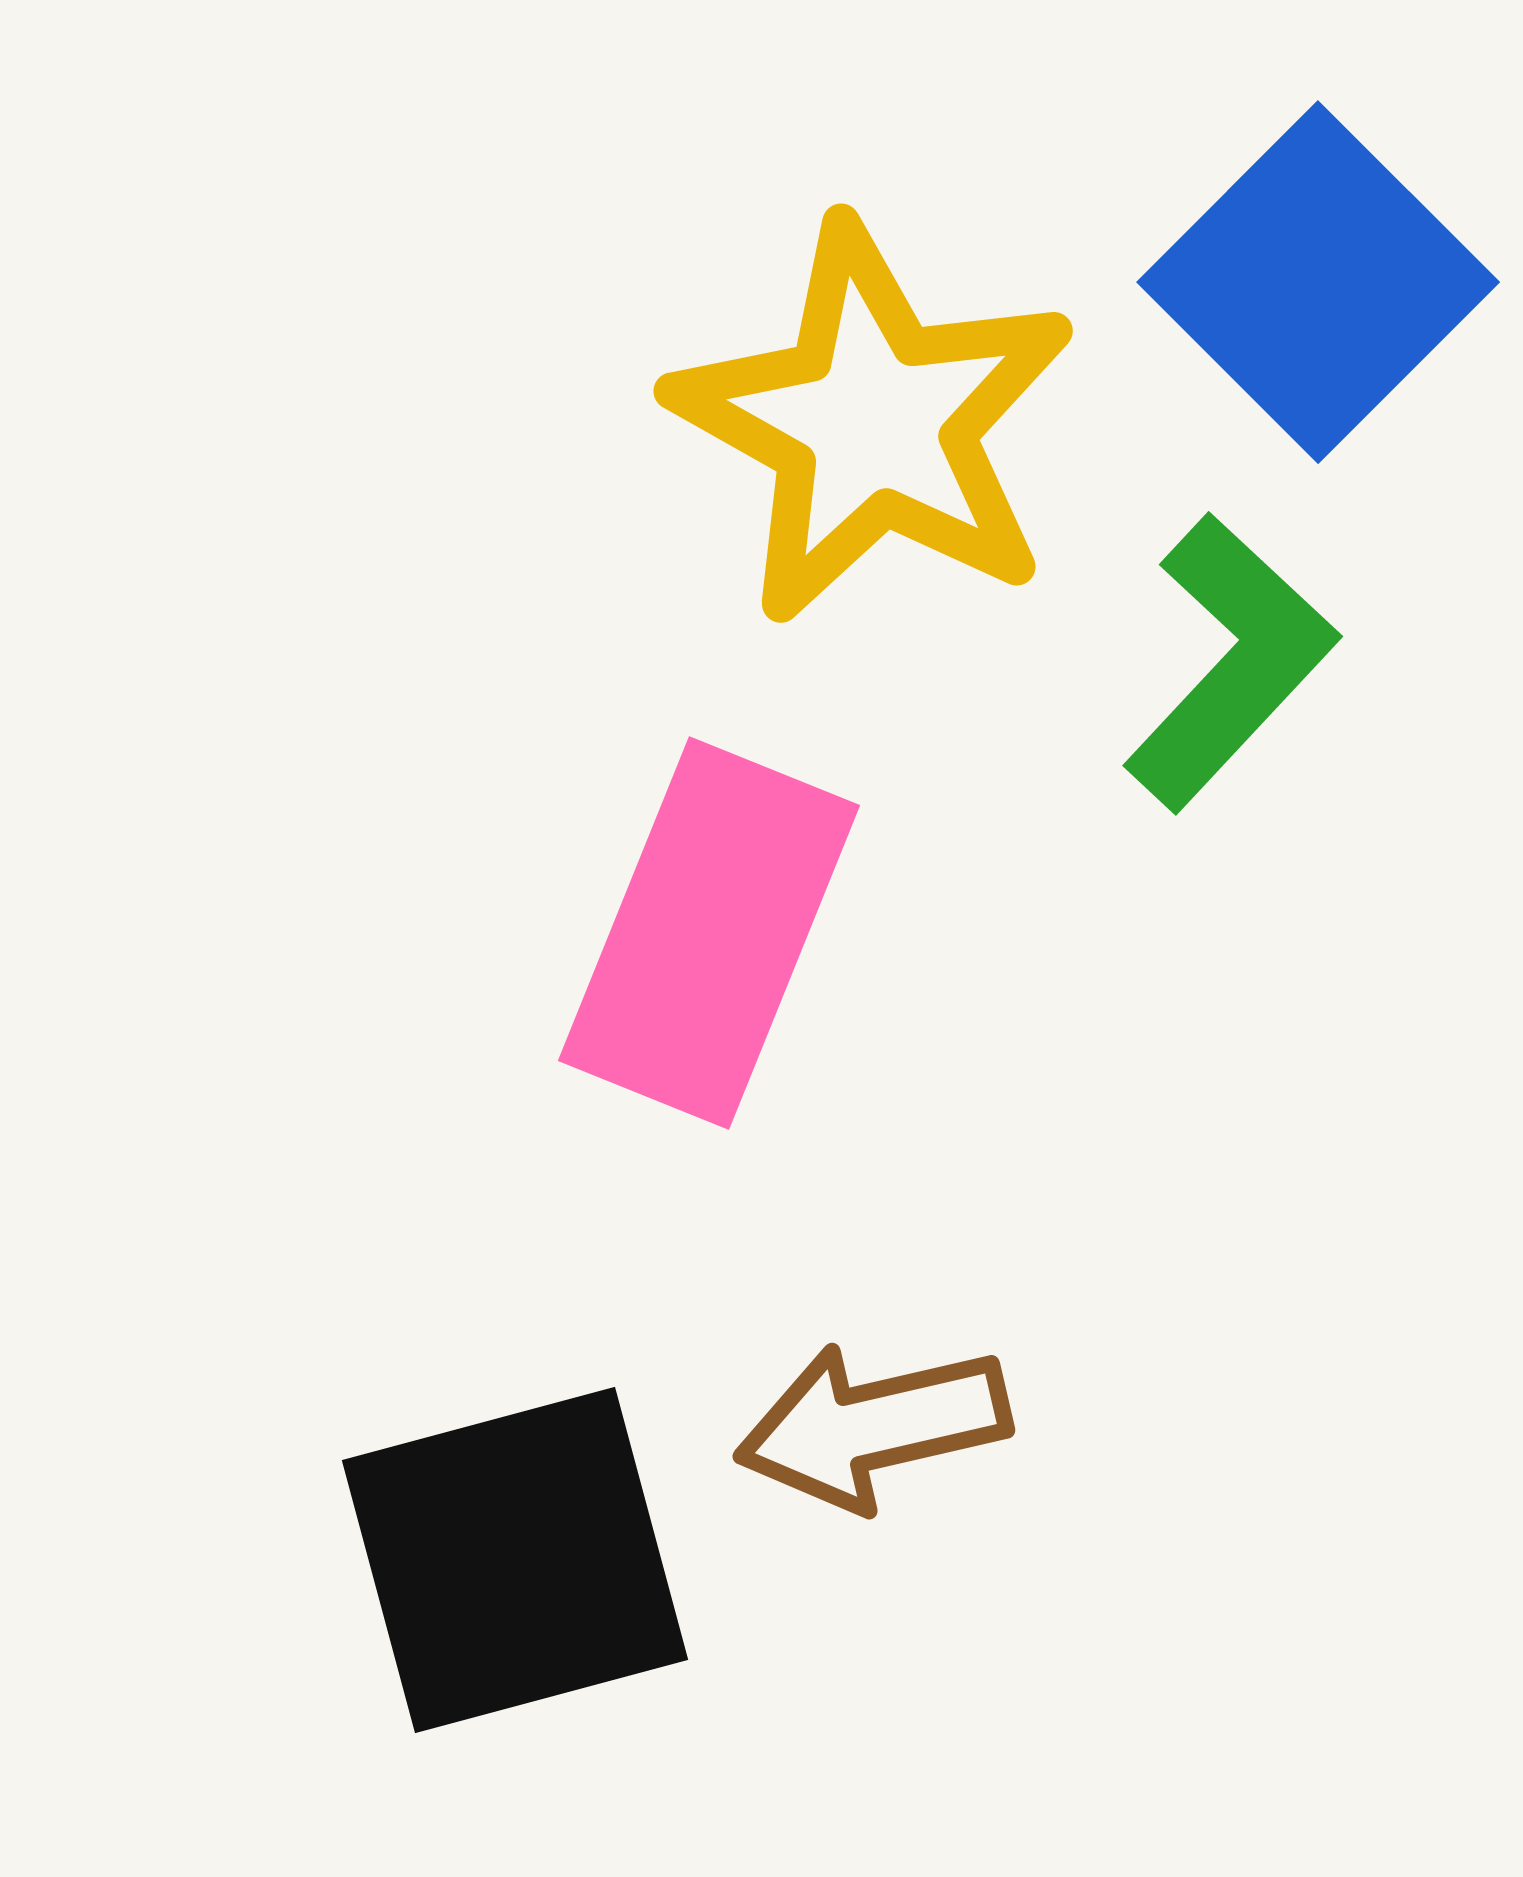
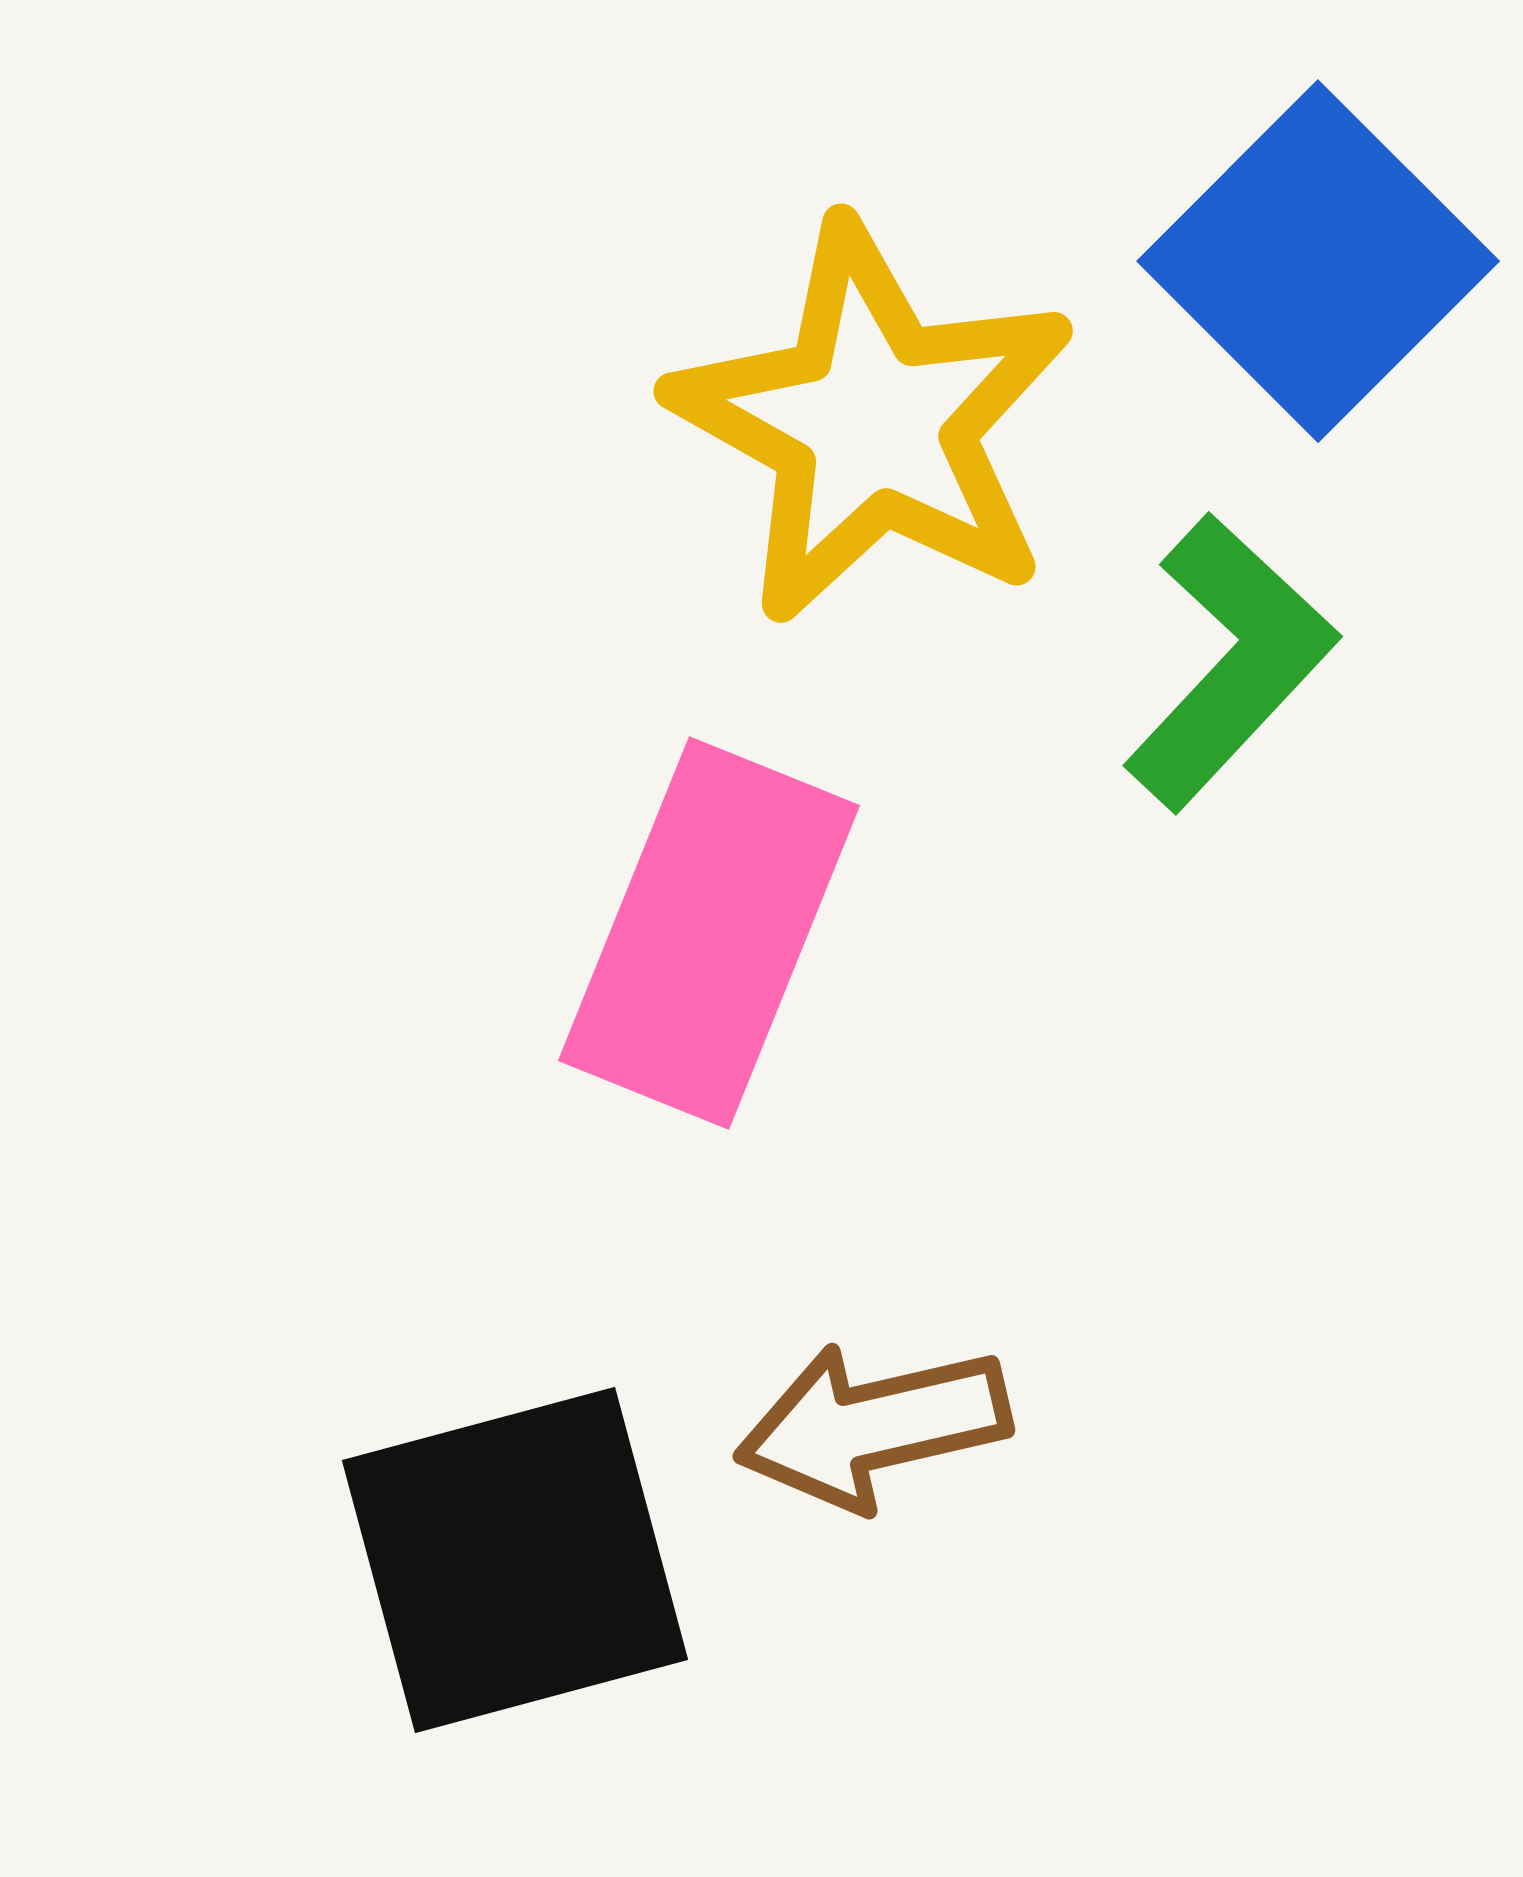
blue square: moved 21 px up
